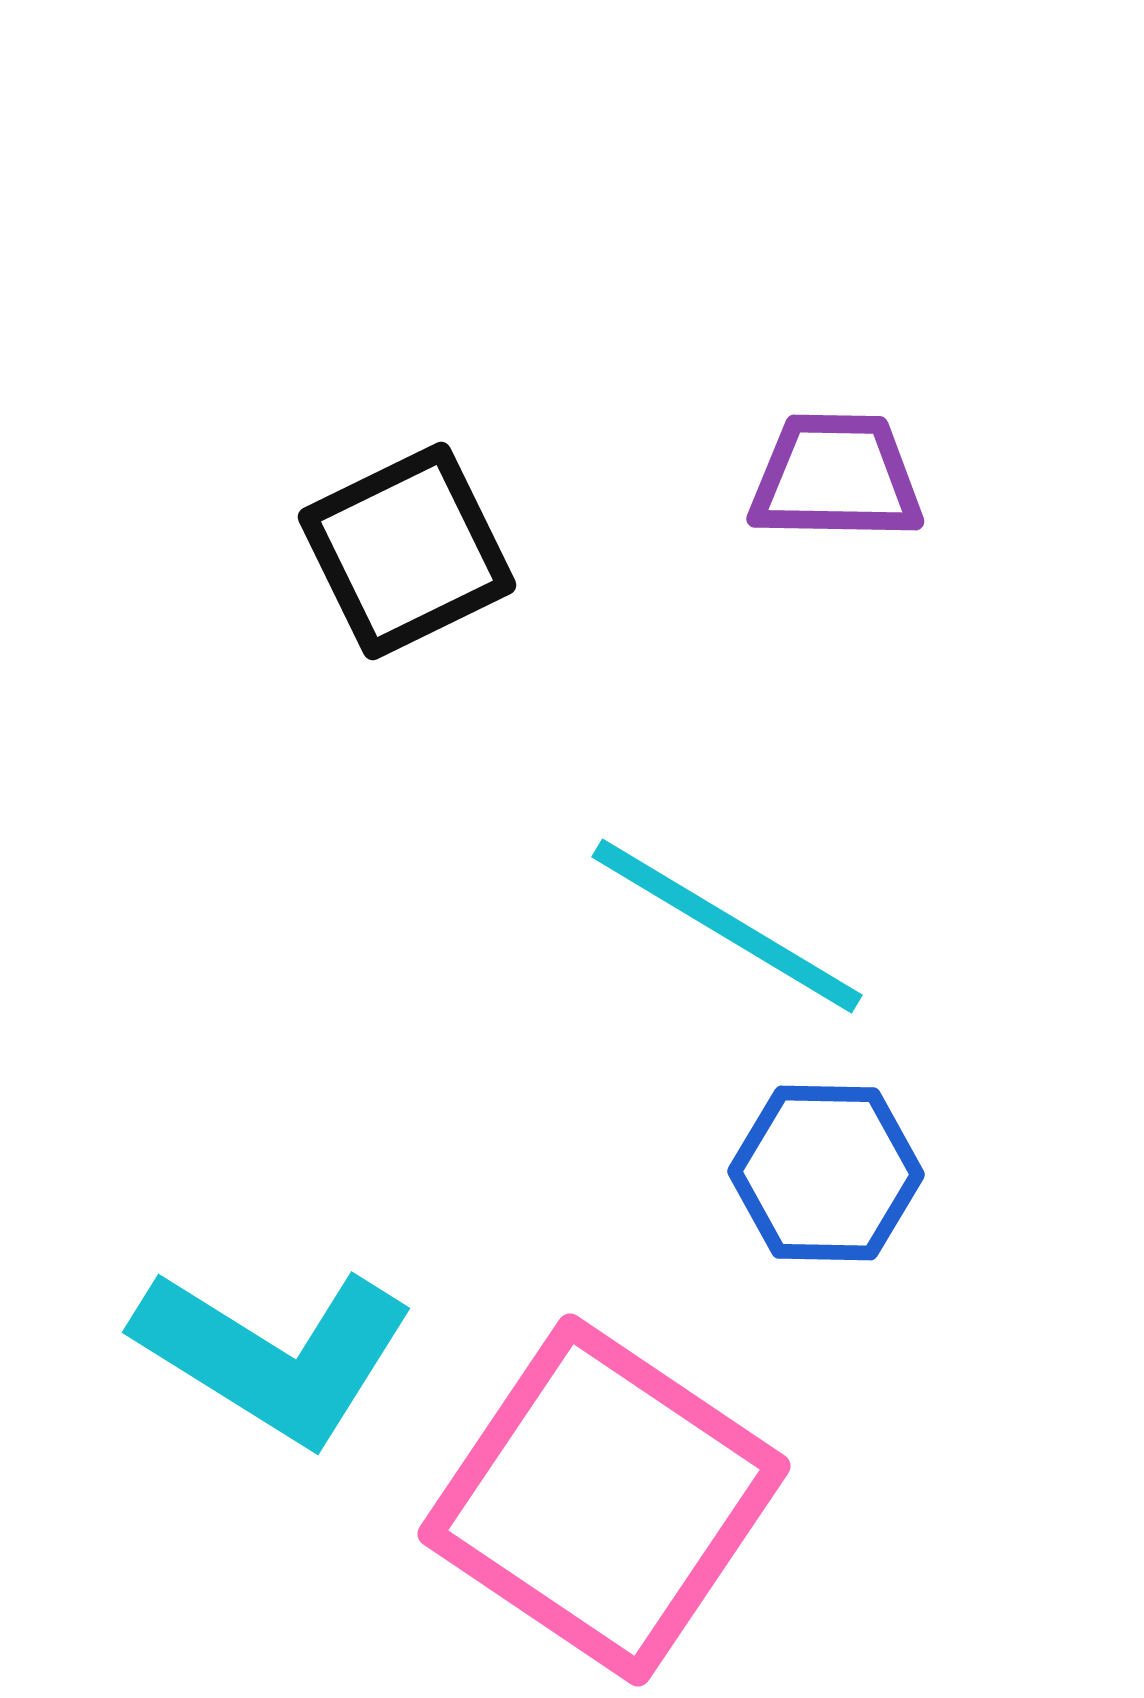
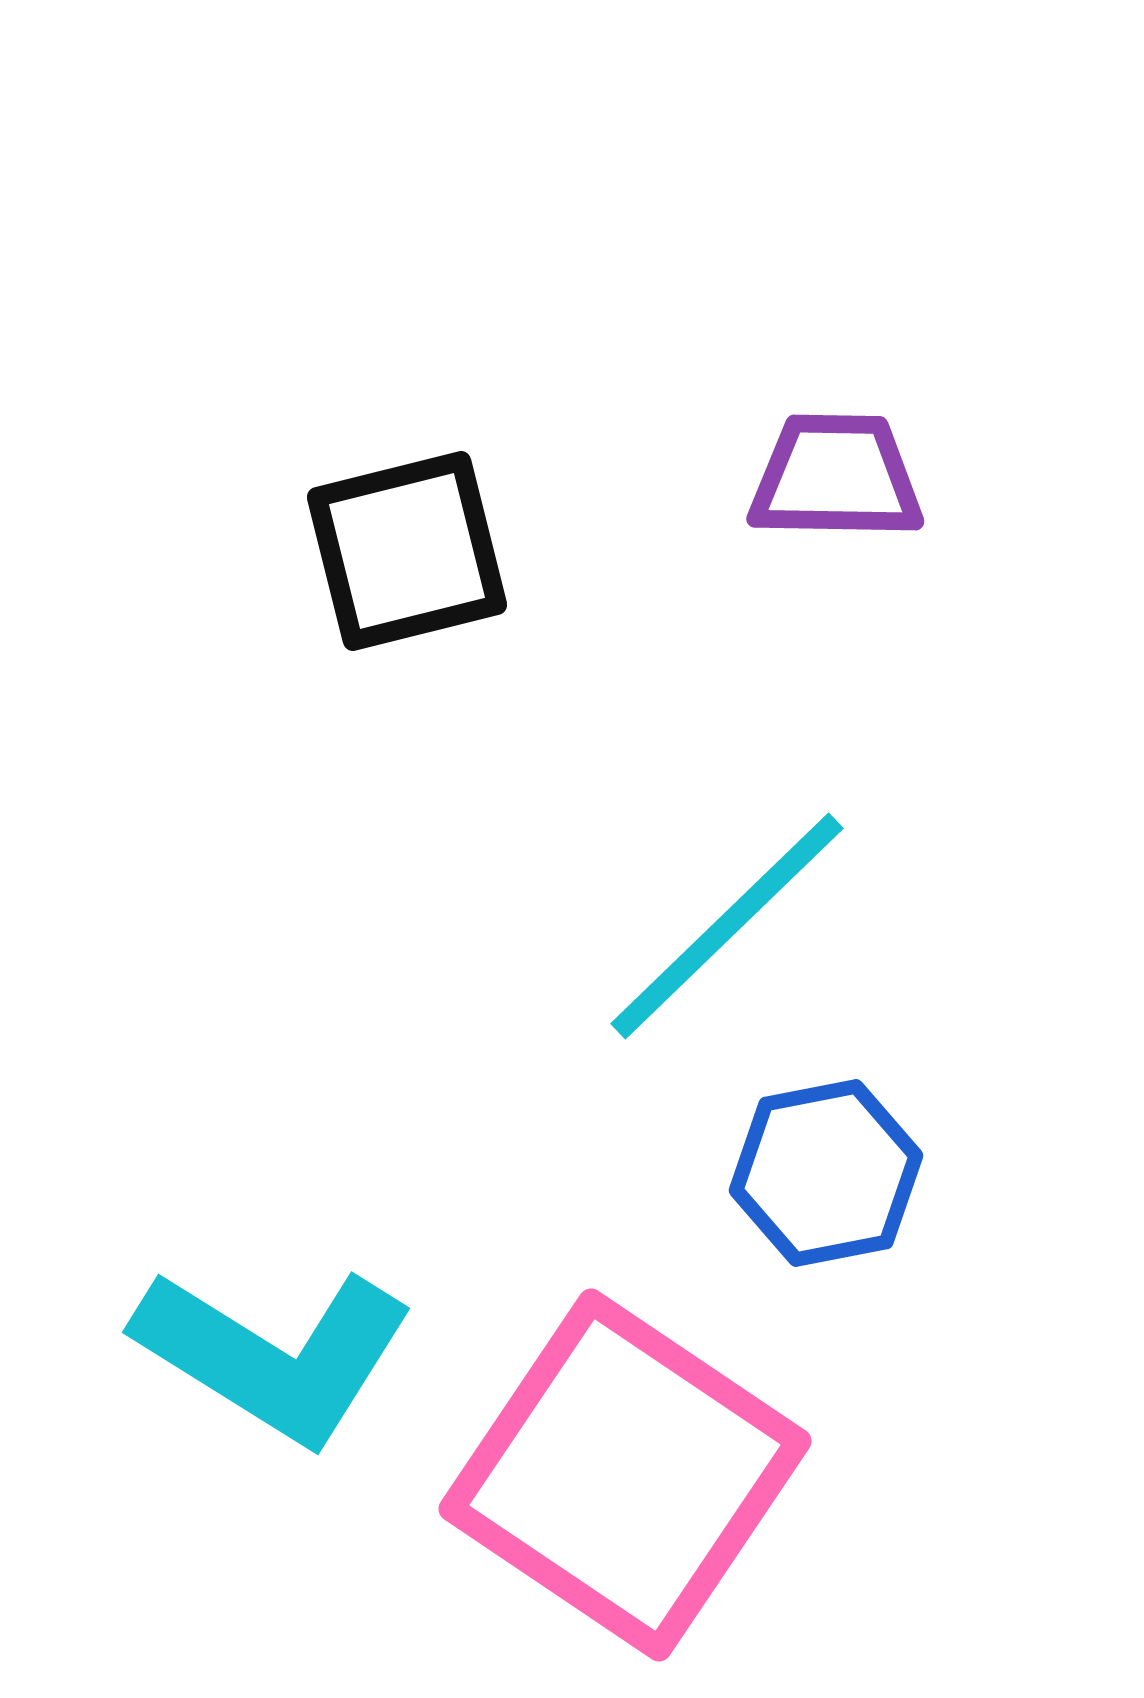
black square: rotated 12 degrees clockwise
cyan line: rotated 75 degrees counterclockwise
blue hexagon: rotated 12 degrees counterclockwise
pink square: moved 21 px right, 25 px up
